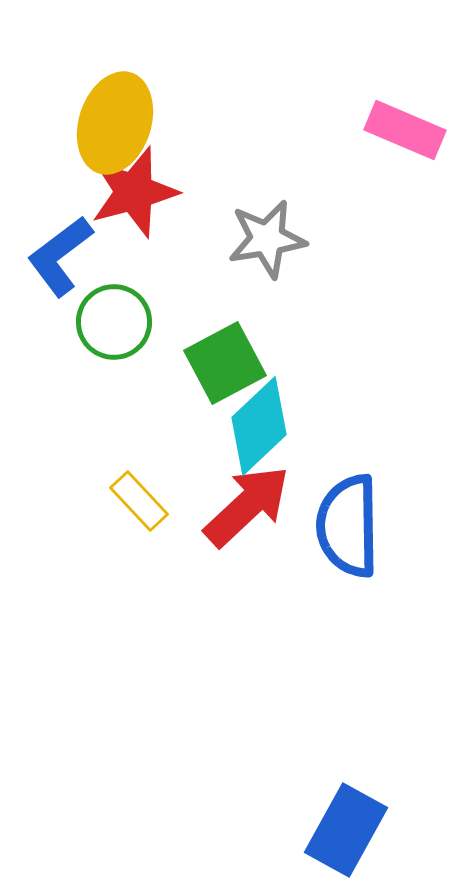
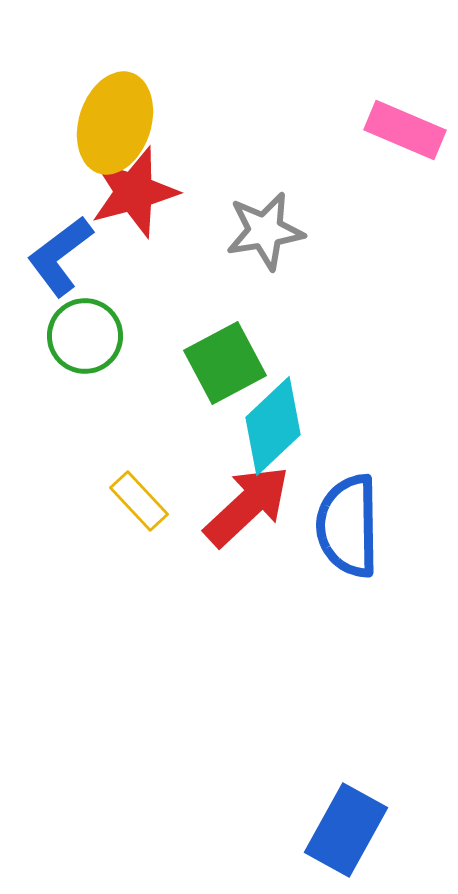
gray star: moved 2 px left, 8 px up
green circle: moved 29 px left, 14 px down
cyan diamond: moved 14 px right
